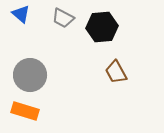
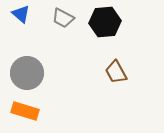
black hexagon: moved 3 px right, 5 px up
gray circle: moved 3 px left, 2 px up
